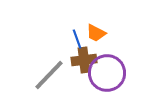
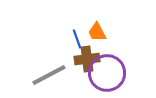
orange trapezoid: moved 1 px right, 1 px up; rotated 35 degrees clockwise
brown cross: moved 3 px right, 1 px up
gray line: rotated 18 degrees clockwise
